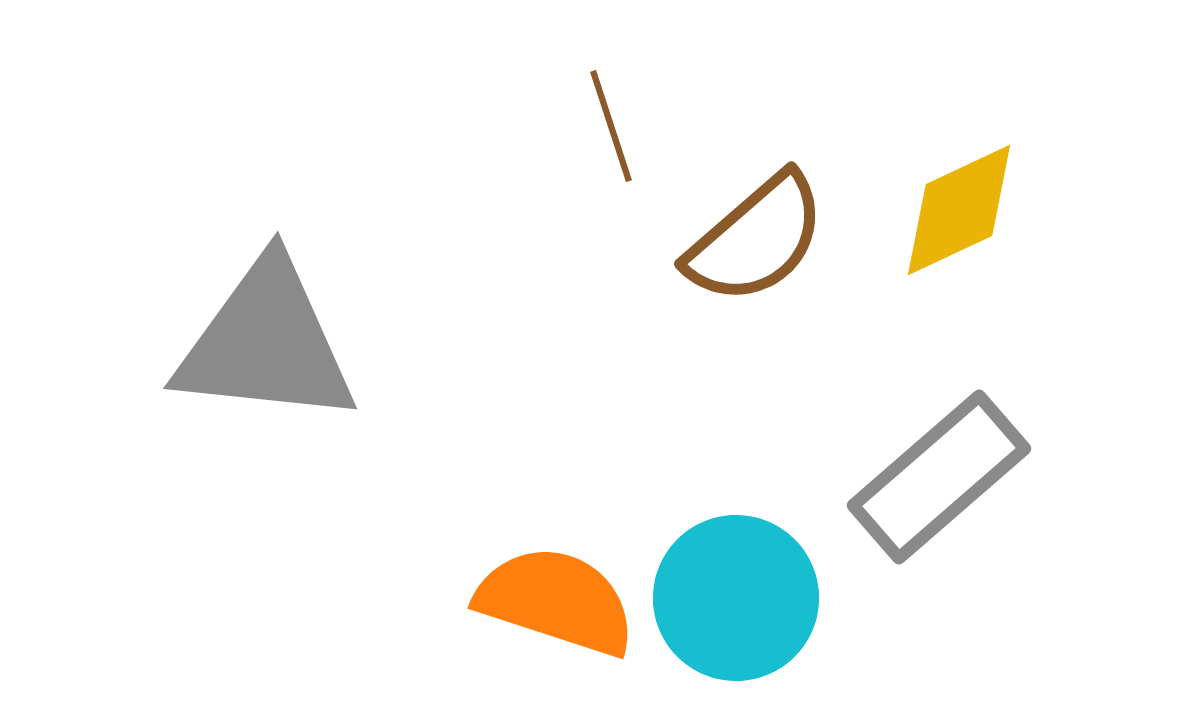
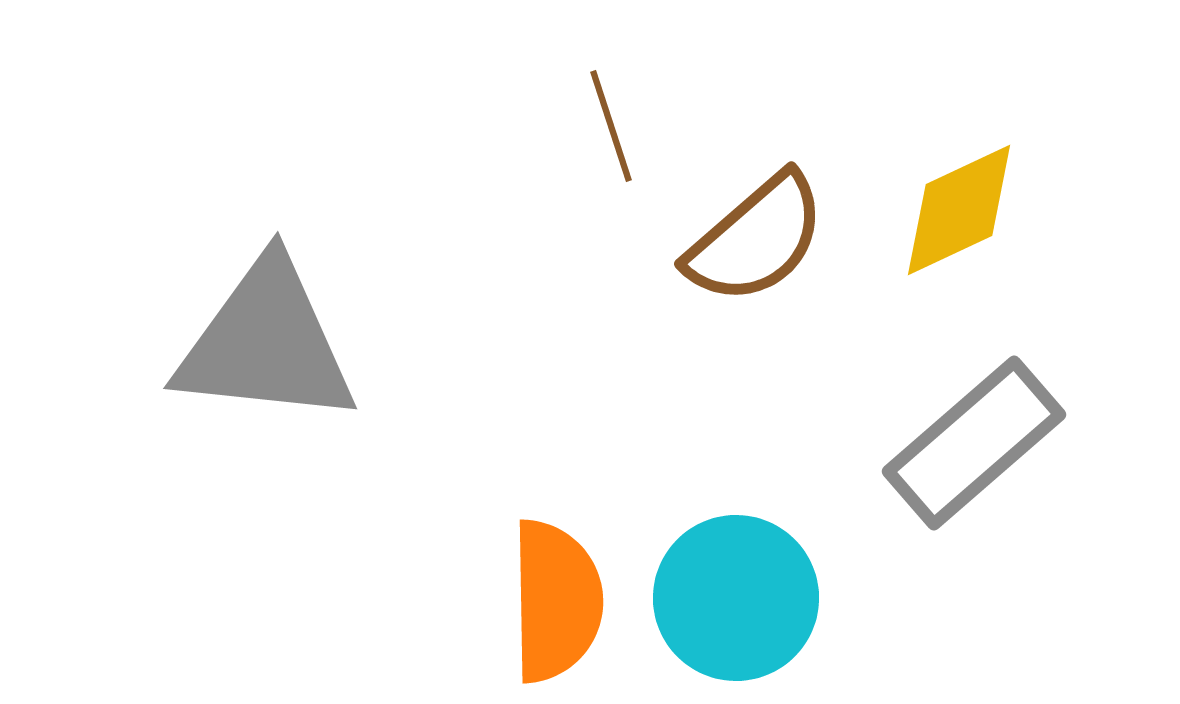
gray rectangle: moved 35 px right, 34 px up
orange semicircle: rotated 71 degrees clockwise
